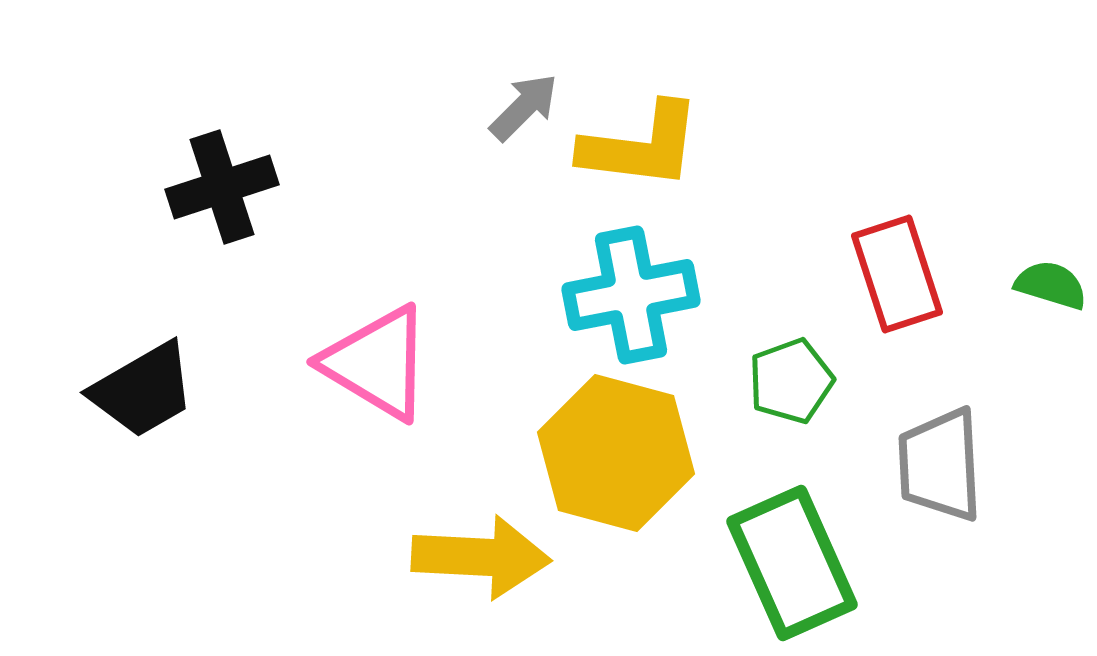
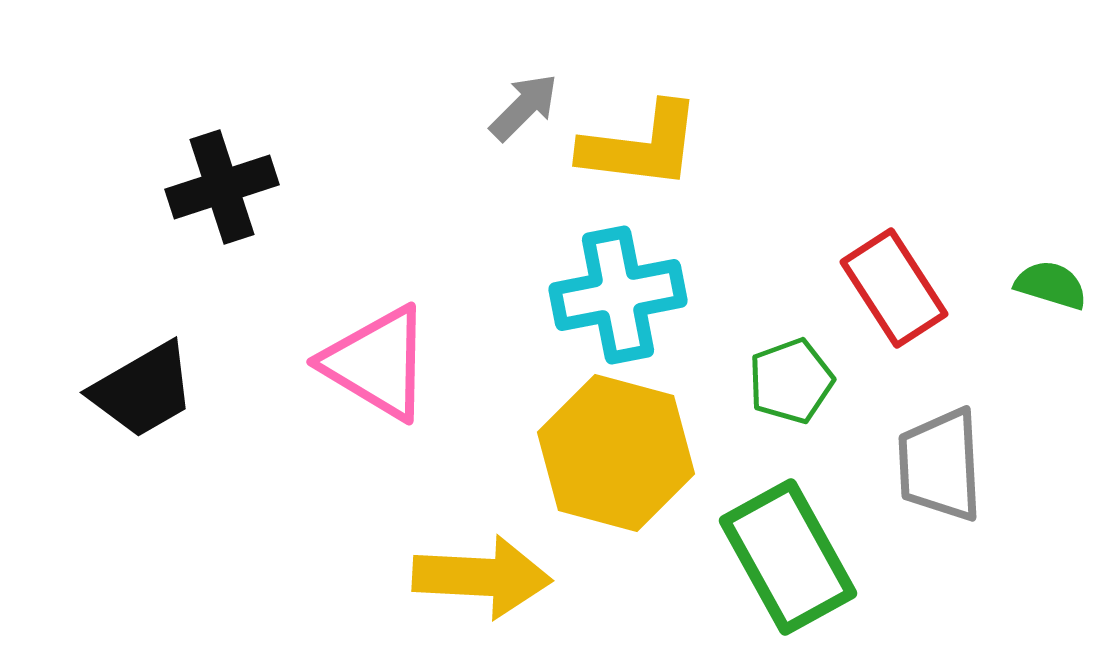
red rectangle: moved 3 px left, 14 px down; rotated 15 degrees counterclockwise
cyan cross: moved 13 px left
yellow arrow: moved 1 px right, 20 px down
green rectangle: moved 4 px left, 6 px up; rotated 5 degrees counterclockwise
